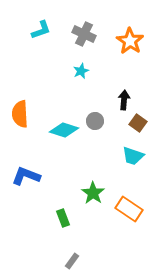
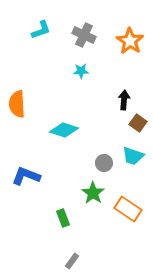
gray cross: moved 1 px down
cyan star: rotated 21 degrees clockwise
orange semicircle: moved 3 px left, 10 px up
gray circle: moved 9 px right, 42 px down
orange rectangle: moved 1 px left
